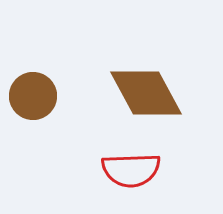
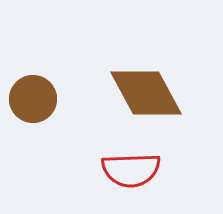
brown circle: moved 3 px down
